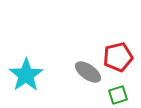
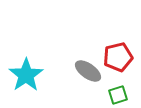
gray ellipse: moved 1 px up
